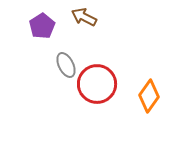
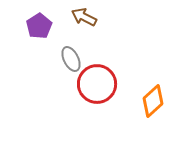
purple pentagon: moved 3 px left
gray ellipse: moved 5 px right, 6 px up
orange diamond: moved 4 px right, 5 px down; rotated 12 degrees clockwise
